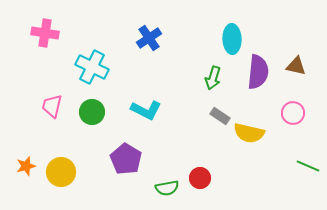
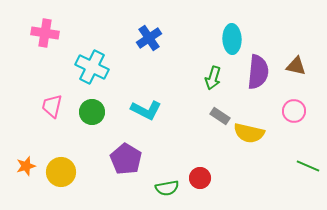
pink circle: moved 1 px right, 2 px up
